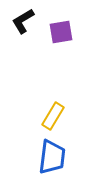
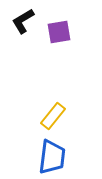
purple square: moved 2 px left
yellow rectangle: rotated 8 degrees clockwise
